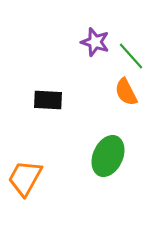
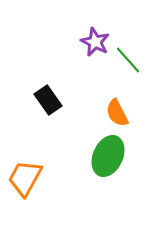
purple star: rotated 8 degrees clockwise
green line: moved 3 px left, 4 px down
orange semicircle: moved 9 px left, 21 px down
black rectangle: rotated 52 degrees clockwise
